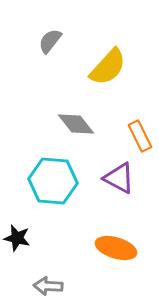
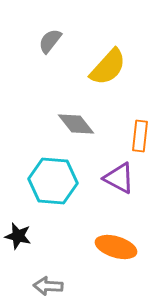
orange rectangle: rotated 32 degrees clockwise
black star: moved 1 px right, 2 px up
orange ellipse: moved 1 px up
